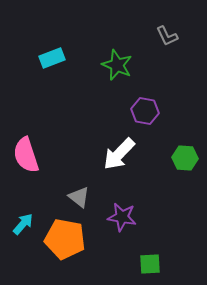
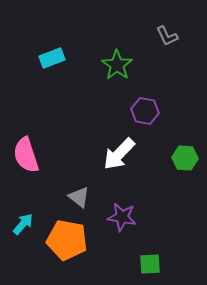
green star: rotated 12 degrees clockwise
orange pentagon: moved 2 px right, 1 px down
